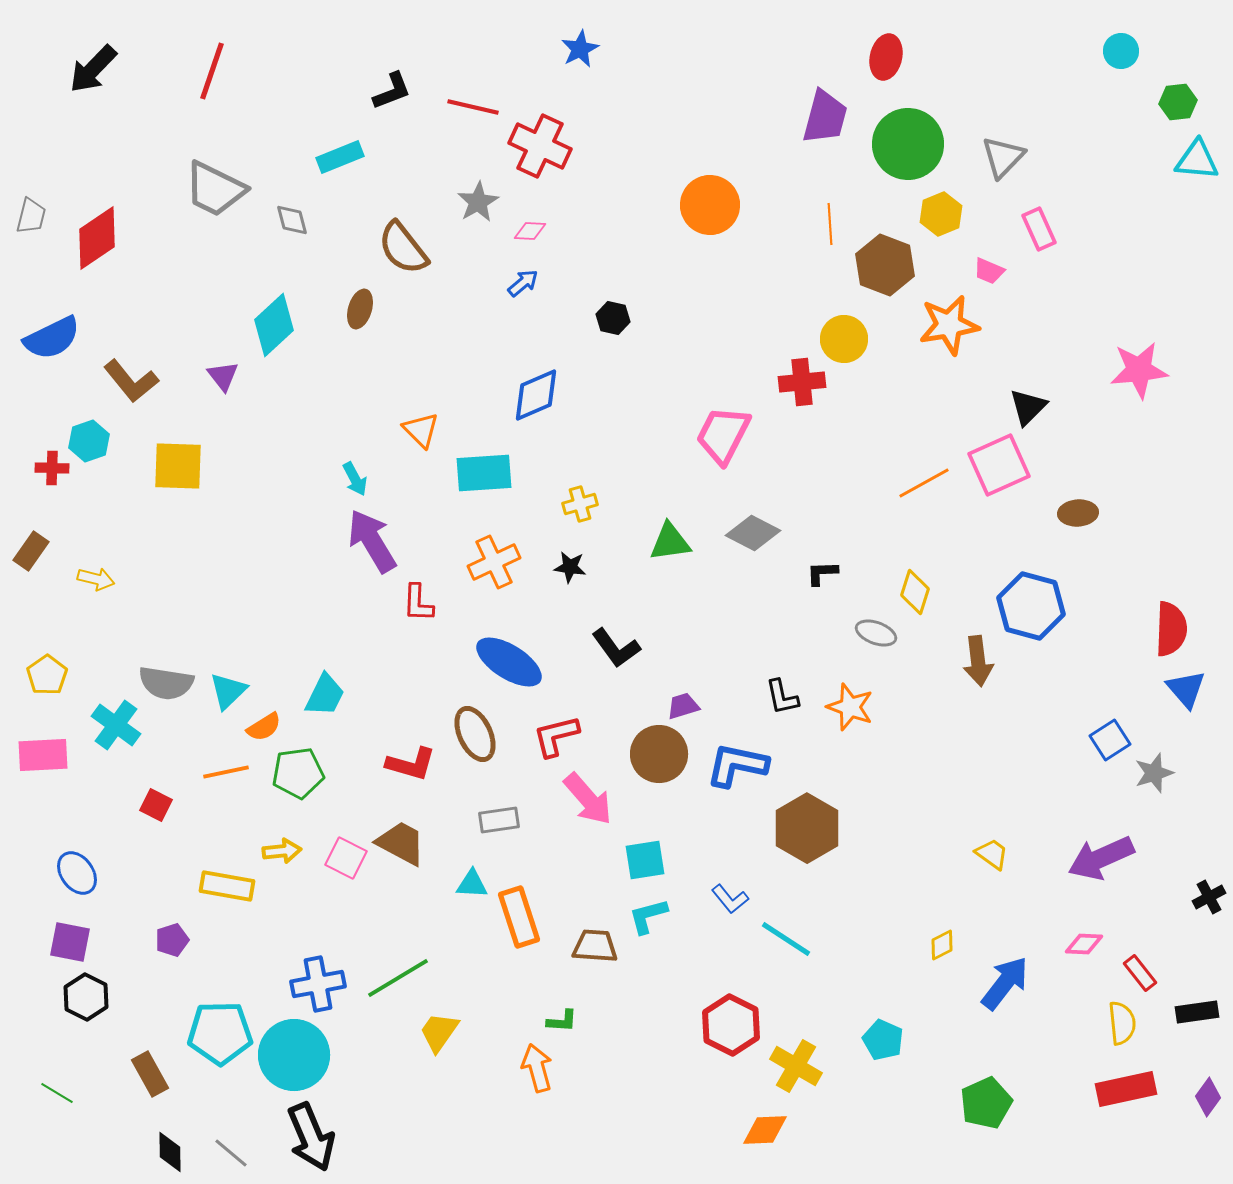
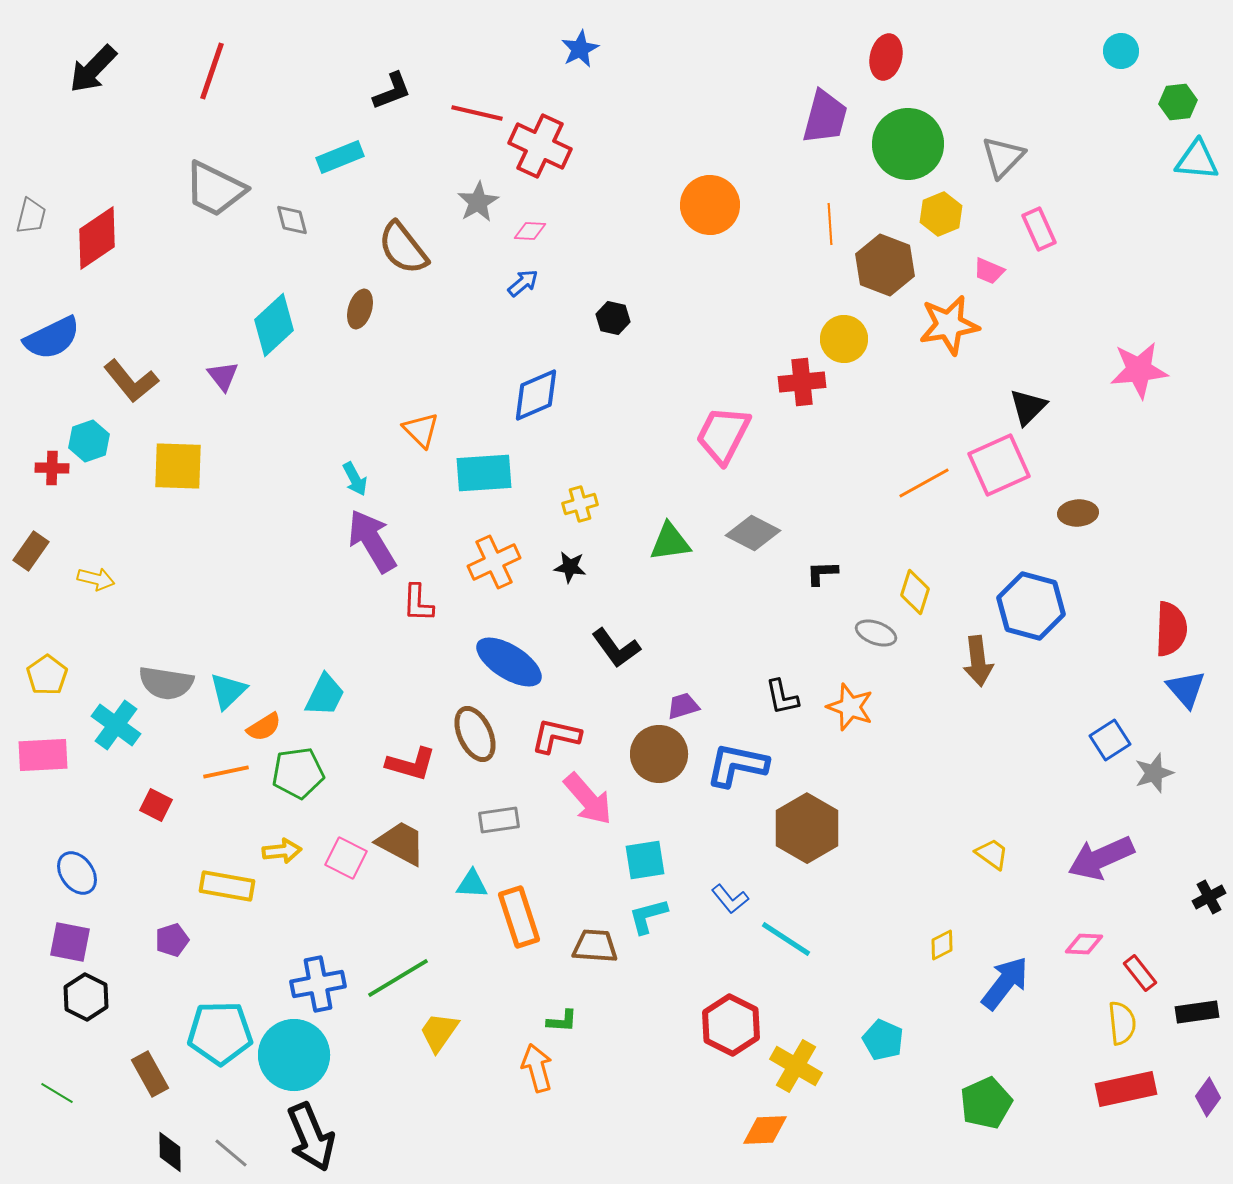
red line at (473, 107): moved 4 px right, 6 px down
red L-shape at (556, 736): rotated 27 degrees clockwise
